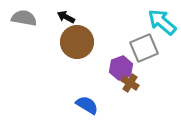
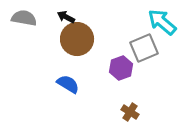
brown circle: moved 3 px up
brown cross: moved 29 px down
blue semicircle: moved 19 px left, 21 px up
